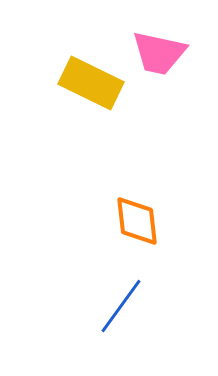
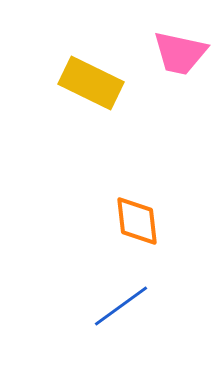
pink trapezoid: moved 21 px right
blue line: rotated 18 degrees clockwise
